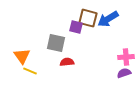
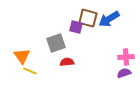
blue arrow: moved 1 px right
gray square: rotated 30 degrees counterclockwise
